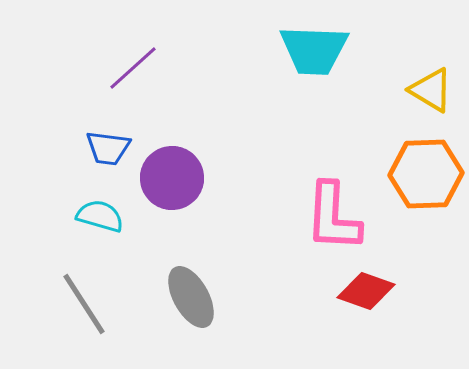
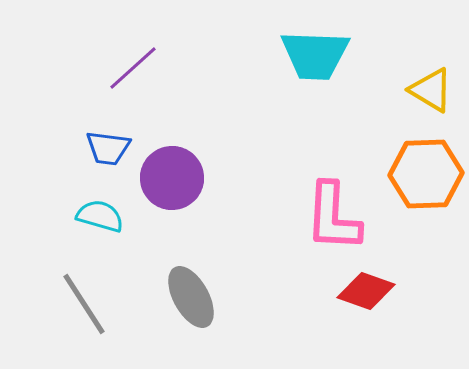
cyan trapezoid: moved 1 px right, 5 px down
